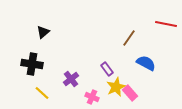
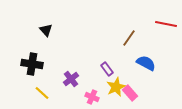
black triangle: moved 3 px right, 2 px up; rotated 32 degrees counterclockwise
